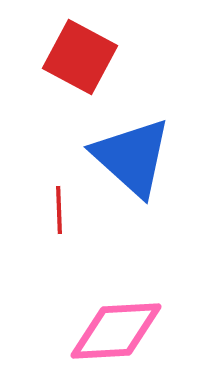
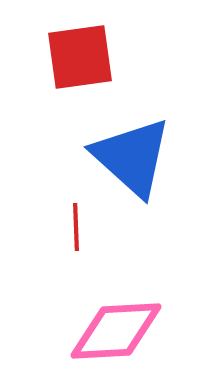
red square: rotated 36 degrees counterclockwise
red line: moved 17 px right, 17 px down
